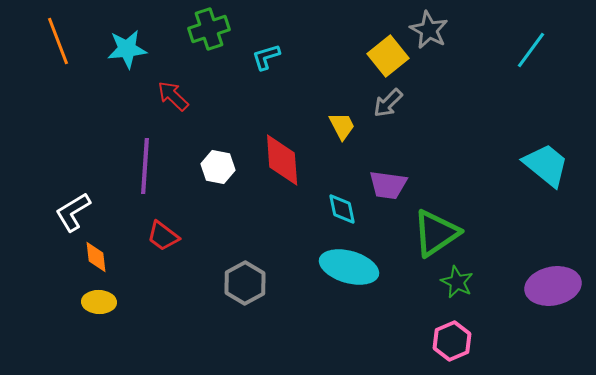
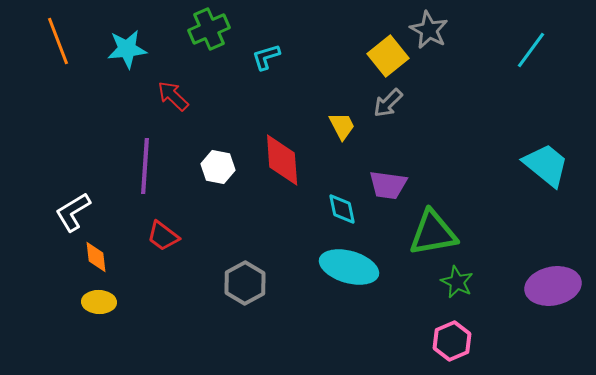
green cross: rotated 6 degrees counterclockwise
green triangle: moved 3 px left; rotated 24 degrees clockwise
